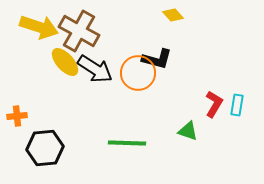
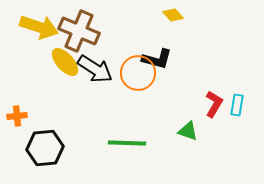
brown cross: rotated 6 degrees counterclockwise
